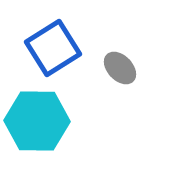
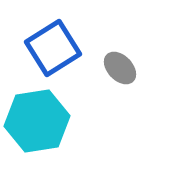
cyan hexagon: rotated 10 degrees counterclockwise
